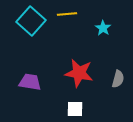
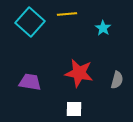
cyan square: moved 1 px left, 1 px down
gray semicircle: moved 1 px left, 1 px down
white square: moved 1 px left
